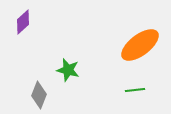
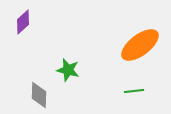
green line: moved 1 px left, 1 px down
gray diamond: rotated 20 degrees counterclockwise
